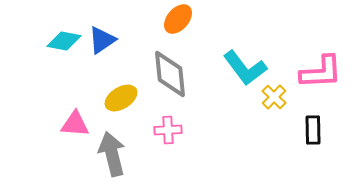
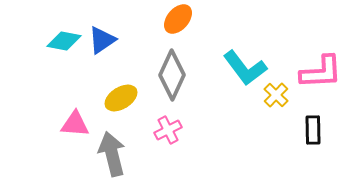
gray diamond: moved 2 px right, 1 px down; rotated 30 degrees clockwise
yellow cross: moved 2 px right, 2 px up
pink cross: rotated 24 degrees counterclockwise
